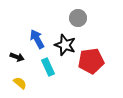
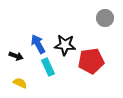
gray circle: moved 27 px right
blue arrow: moved 1 px right, 5 px down
black star: rotated 15 degrees counterclockwise
black arrow: moved 1 px left, 1 px up
yellow semicircle: rotated 16 degrees counterclockwise
